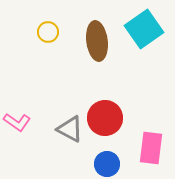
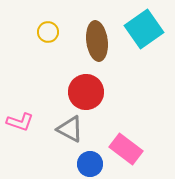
red circle: moved 19 px left, 26 px up
pink L-shape: moved 3 px right; rotated 16 degrees counterclockwise
pink rectangle: moved 25 px left, 1 px down; rotated 60 degrees counterclockwise
blue circle: moved 17 px left
